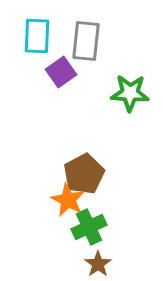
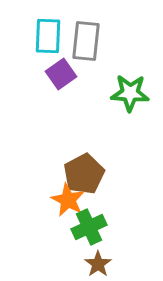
cyan rectangle: moved 11 px right
purple square: moved 2 px down
